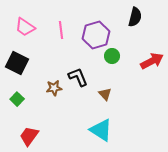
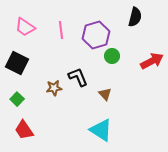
red trapezoid: moved 5 px left, 6 px up; rotated 70 degrees counterclockwise
